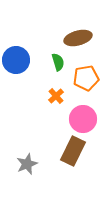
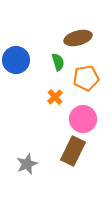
orange cross: moved 1 px left, 1 px down
